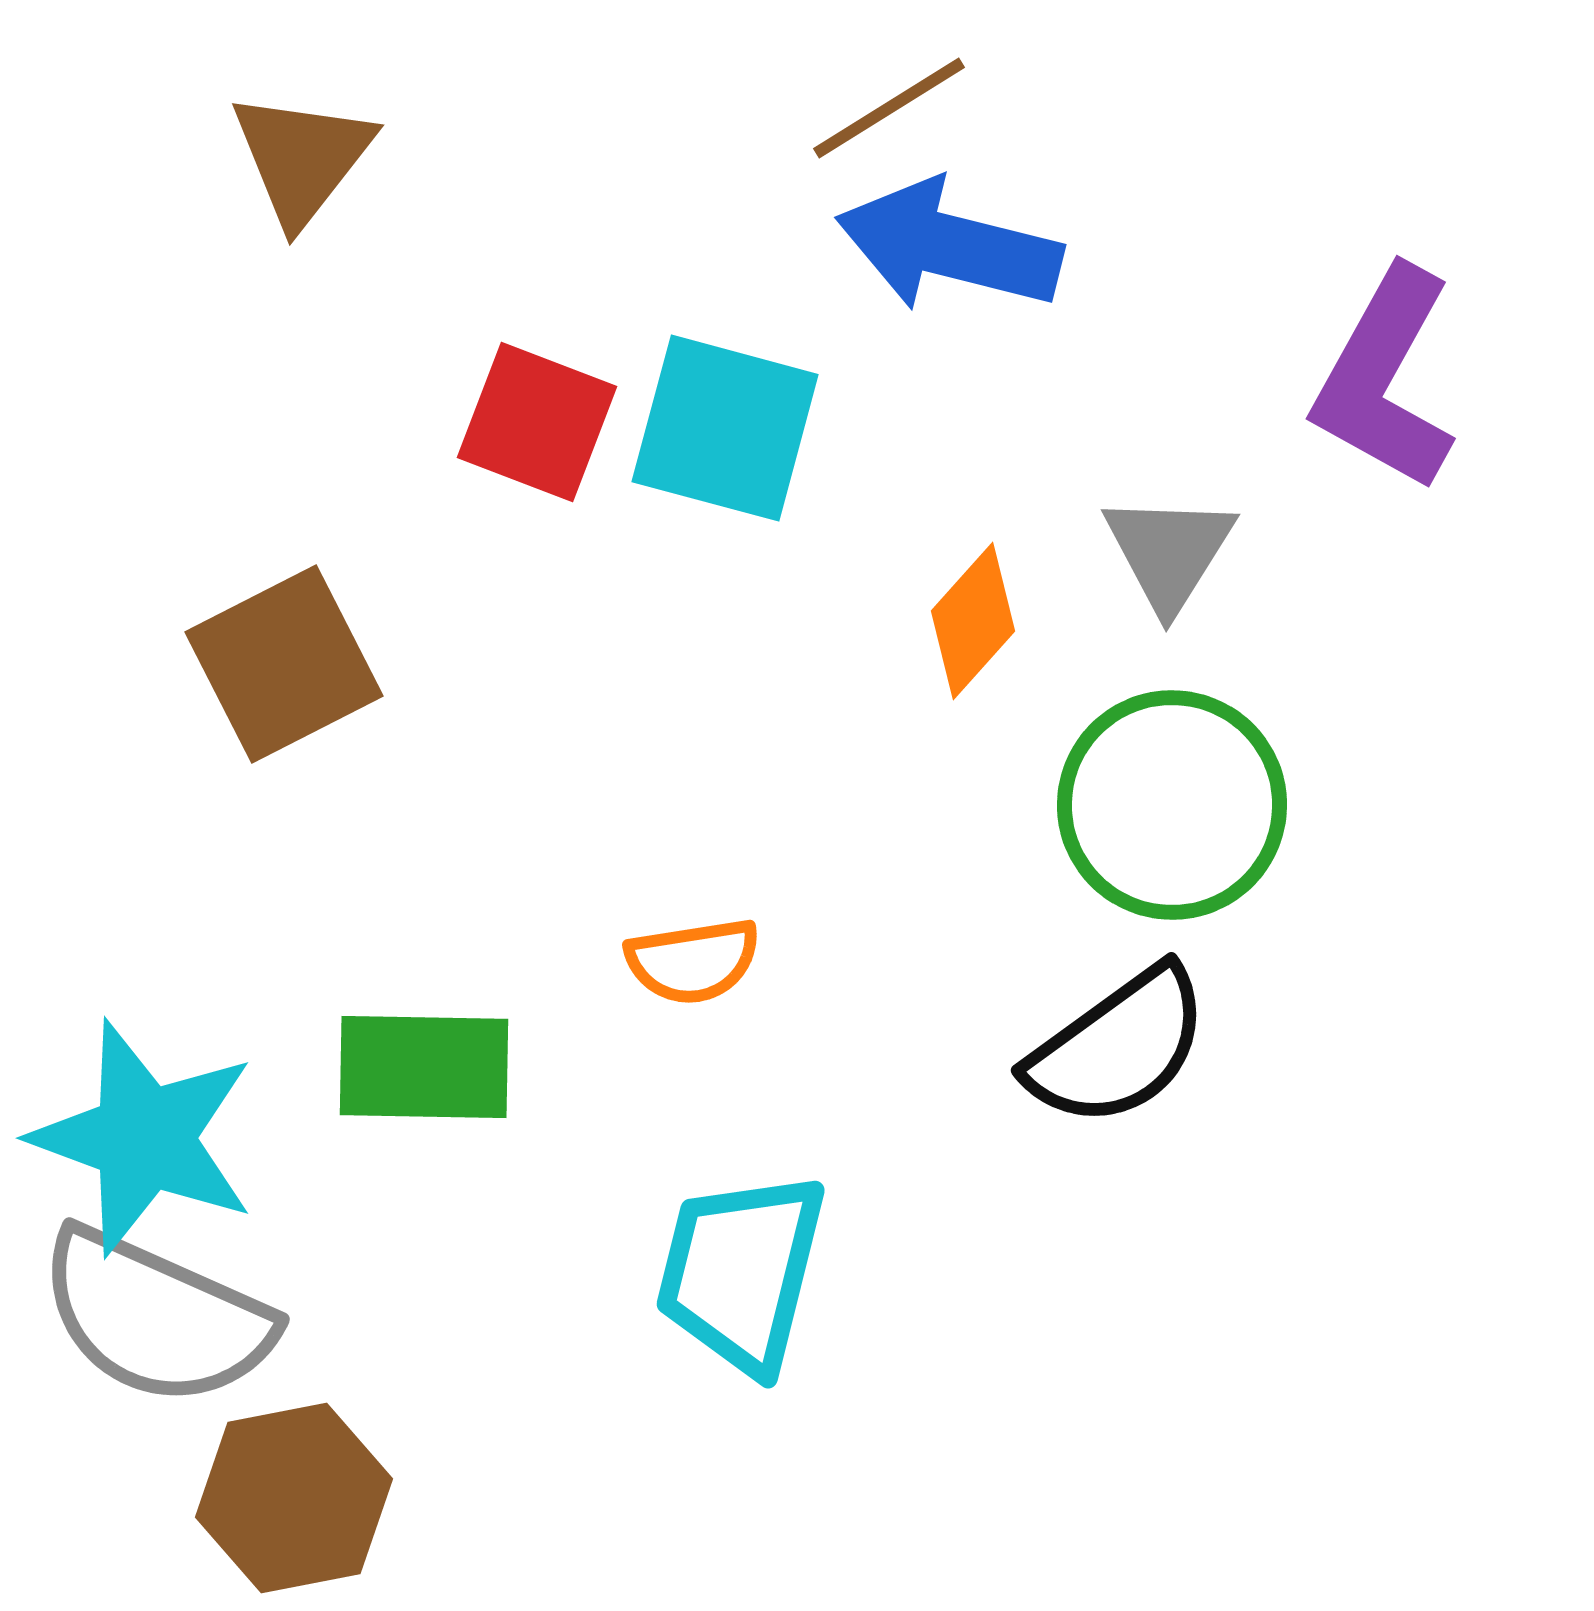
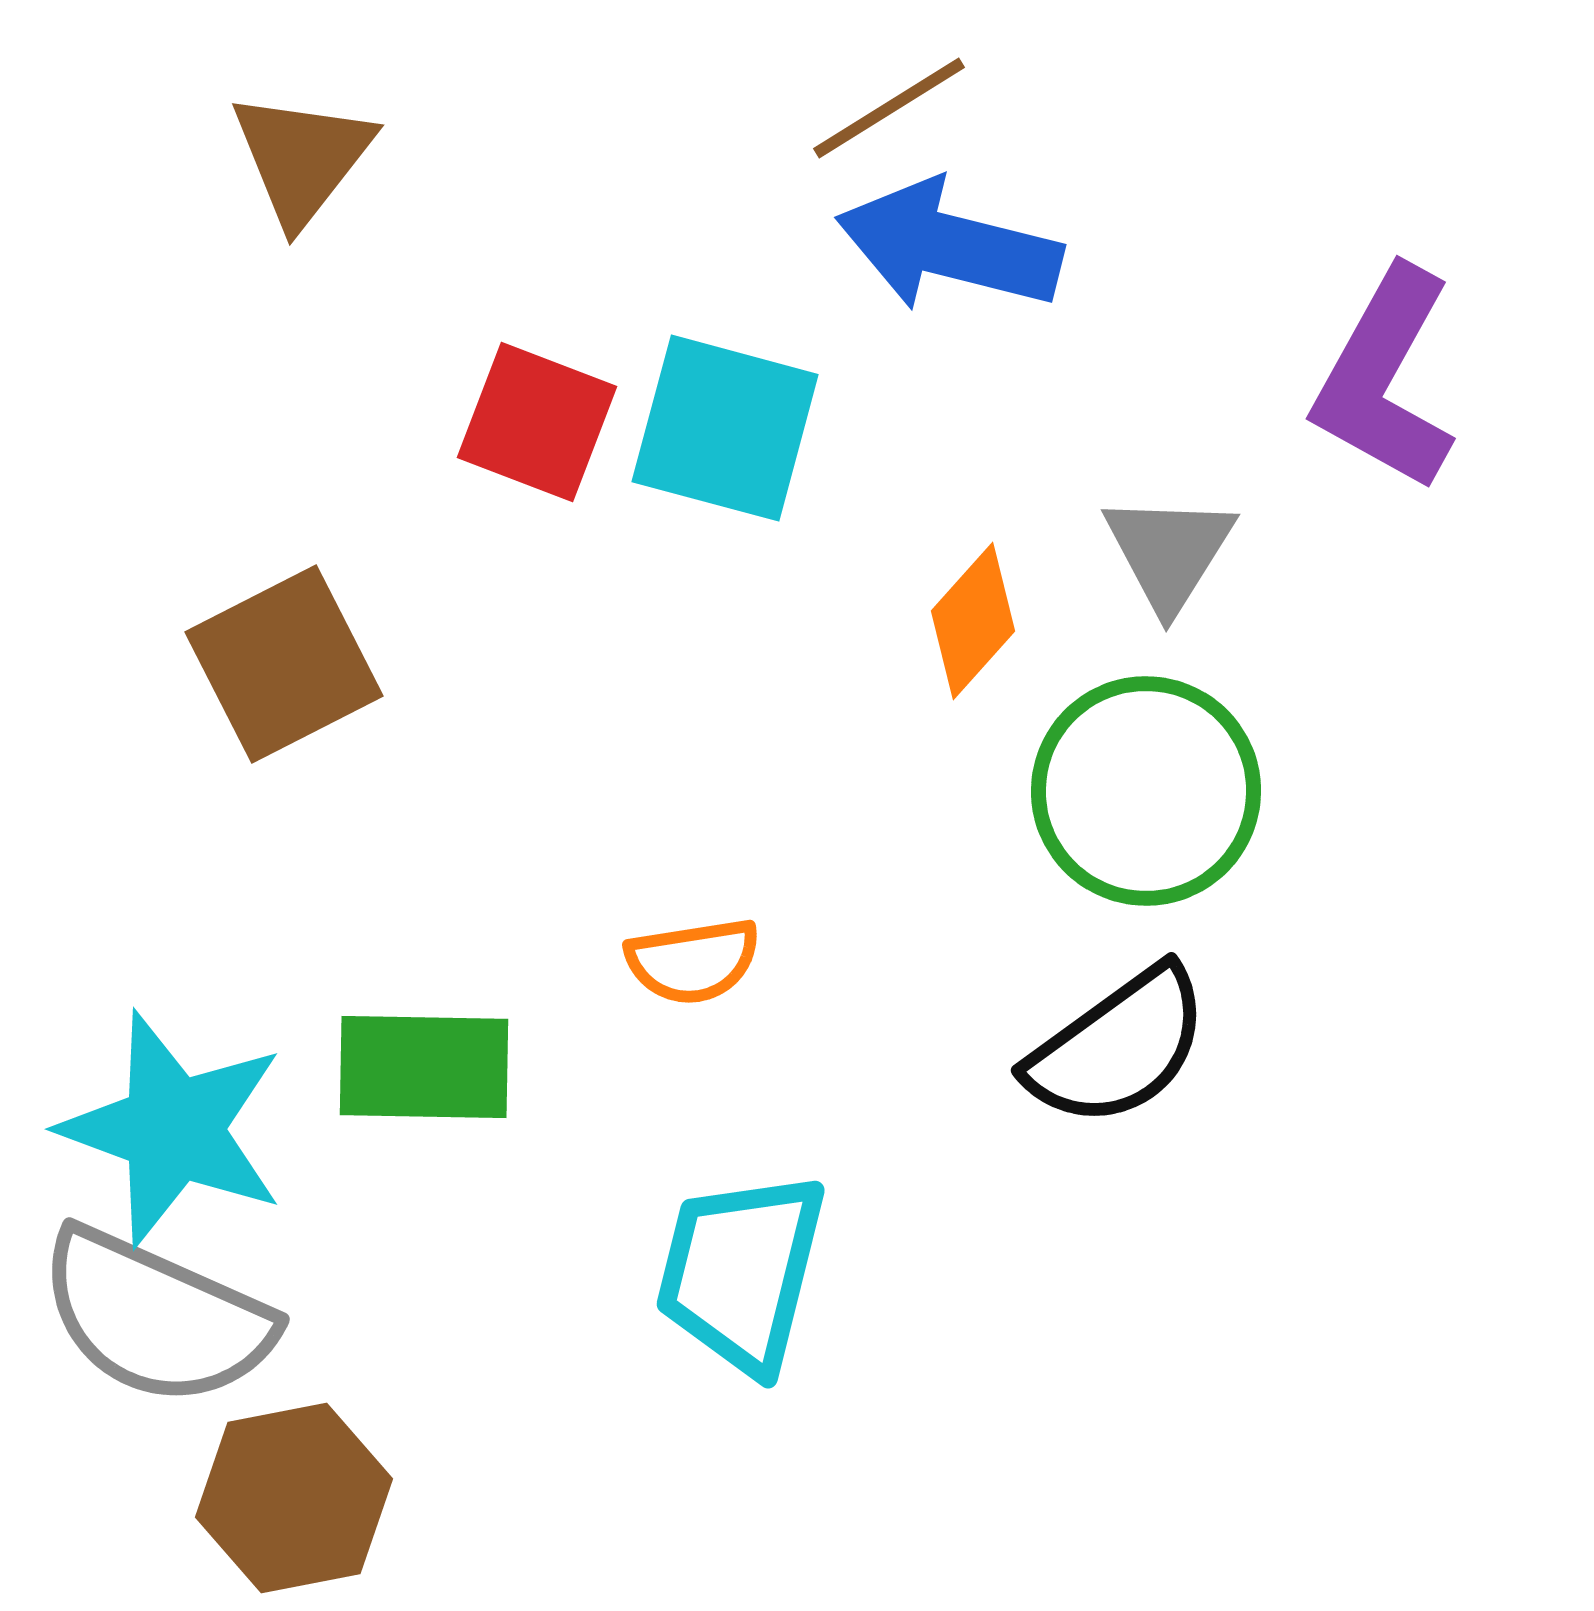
green circle: moved 26 px left, 14 px up
cyan star: moved 29 px right, 9 px up
